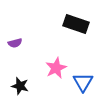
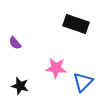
purple semicircle: rotated 64 degrees clockwise
pink star: rotated 30 degrees clockwise
blue triangle: rotated 15 degrees clockwise
